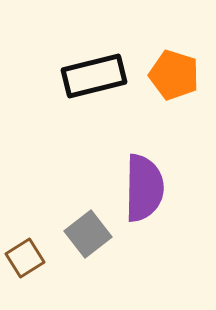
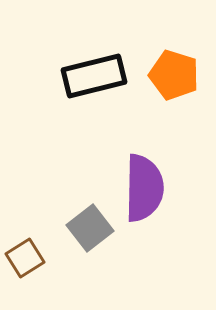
gray square: moved 2 px right, 6 px up
